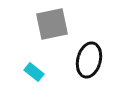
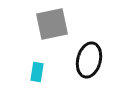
cyan rectangle: moved 3 px right; rotated 60 degrees clockwise
